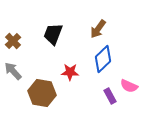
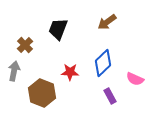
brown arrow: moved 9 px right, 7 px up; rotated 18 degrees clockwise
black trapezoid: moved 5 px right, 5 px up
brown cross: moved 12 px right, 4 px down
blue diamond: moved 4 px down
gray arrow: moved 1 px right; rotated 54 degrees clockwise
pink semicircle: moved 6 px right, 7 px up
brown hexagon: rotated 12 degrees clockwise
